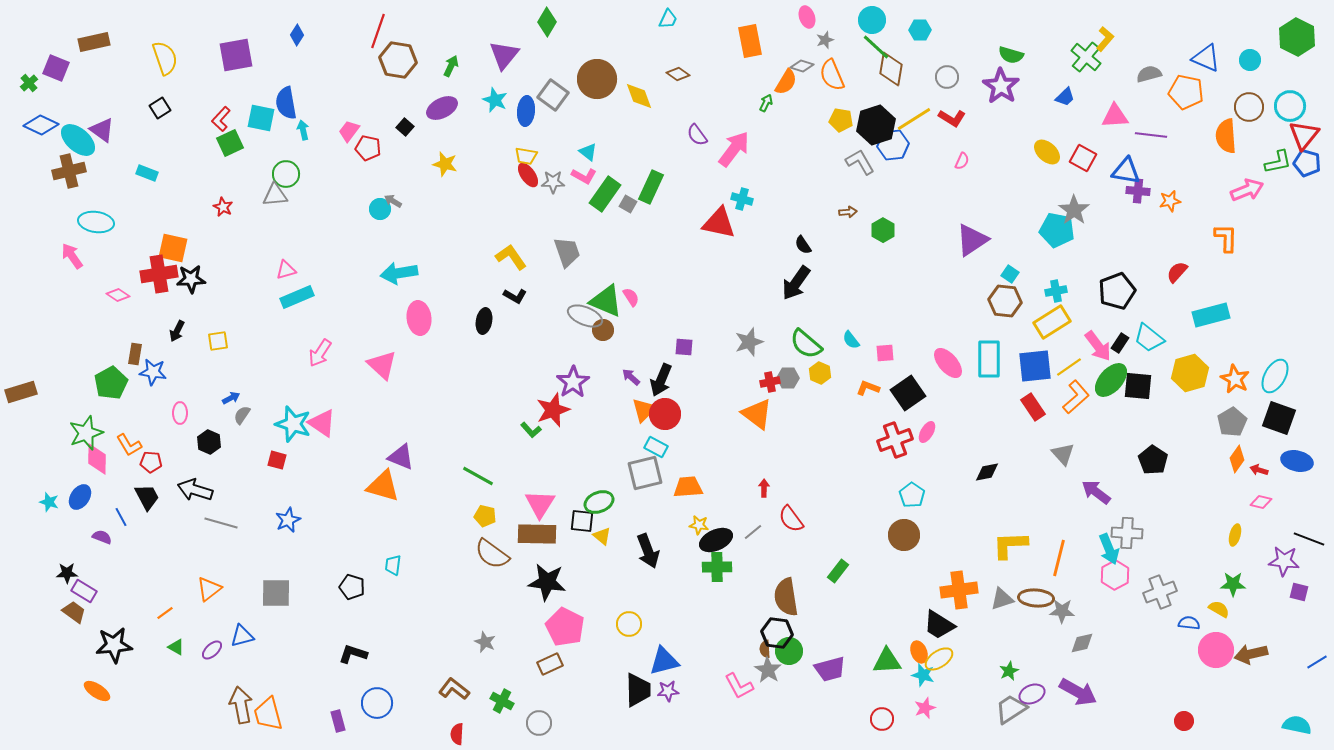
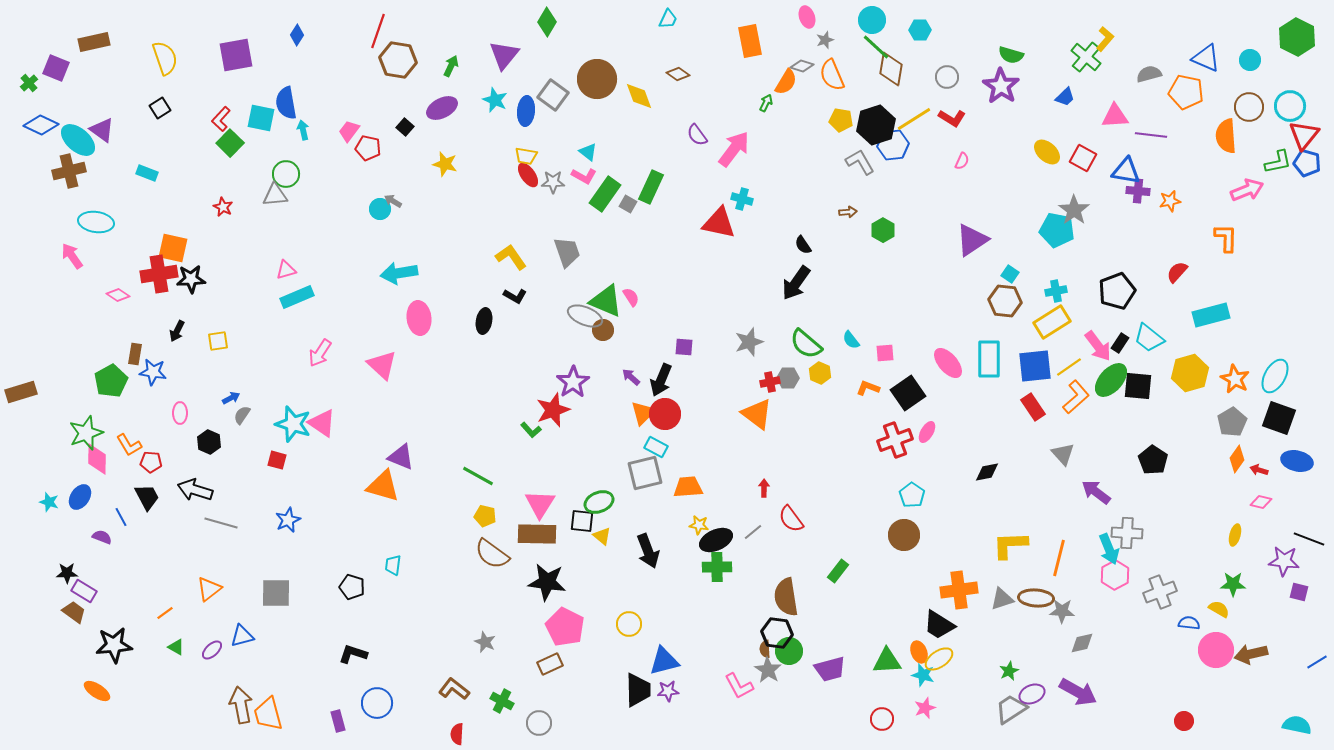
green square at (230, 143): rotated 20 degrees counterclockwise
green pentagon at (111, 383): moved 2 px up
orange triangle at (644, 410): moved 1 px left, 3 px down
